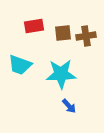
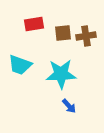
red rectangle: moved 2 px up
